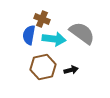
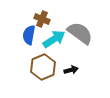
gray semicircle: moved 2 px left
cyan arrow: rotated 40 degrees counterclockwise
brown hexagon: rotated 10 degrees counterclockwise
